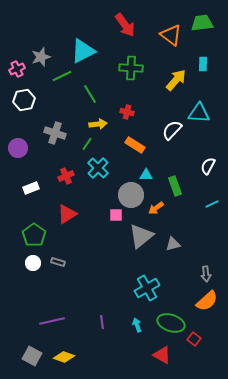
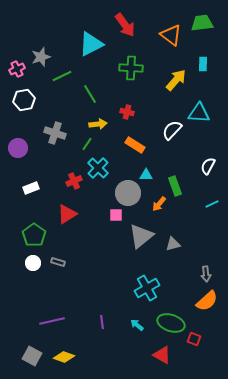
cyan triangle at (83, 51): moved 8 px right, 7 px up
red cross at (66, 176): moved 8 px right, 5 px down
gray circle at (131, 195): moved 3 px left, 2 px up
orange arrow at (156, 208): moved 3 px right, 4 px up; rotated 14 degrees counterclockwise
cyan arrow at (137, 325): rotated 32 degrees counterclockwise
red square at (194, 339): rotated 16 degrees counterclockwise
